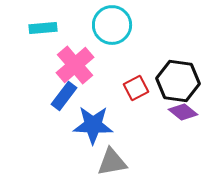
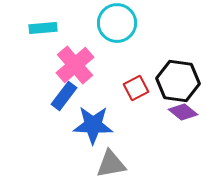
cyan circle: moved 5 px right, 2 px up
gray triangle: moved 1 px left, 2 px down
